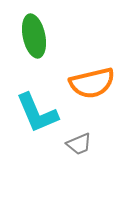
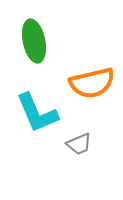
green ellipse: moved 5 px down
